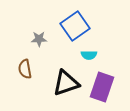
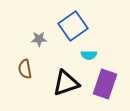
blue square: moved 2 px left
purple rectangle: moved 3 px right, 3 px up
